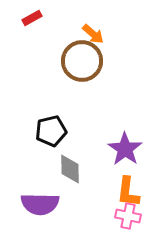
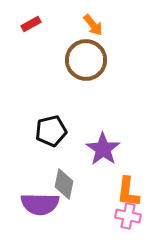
red rectangle: moved 1 px left, 6 px down
orange arrow: moved 9 px up; rotated 10 degrees clockwise
brown circle: moved 4 px right, 1 px up
purple star: moved 22 px left
gray diamond: moved 6 px left, 15 px down; rotated 12 degrees clockwise
